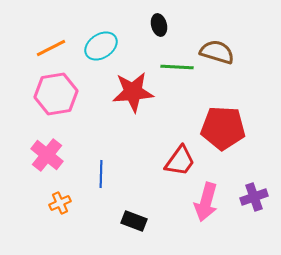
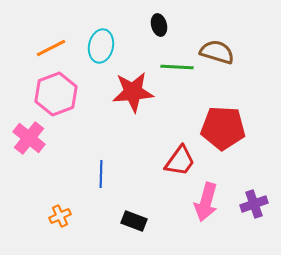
cyan ellipse: rotated 44 degrees counterclockwise
pink hexagon: rotated 12 degrees counterclockwise
pink cross: moved 18 px left, 17 px up
purple cross: moved 7 px down
orange cross: moved 13 px down
